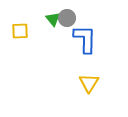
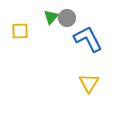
green triangle: moved 2 px left, 2 px up; rotated 21 degrees clockwise
blue L-shape: moved 3 px right; rotated 28 degrees counterclockwise
